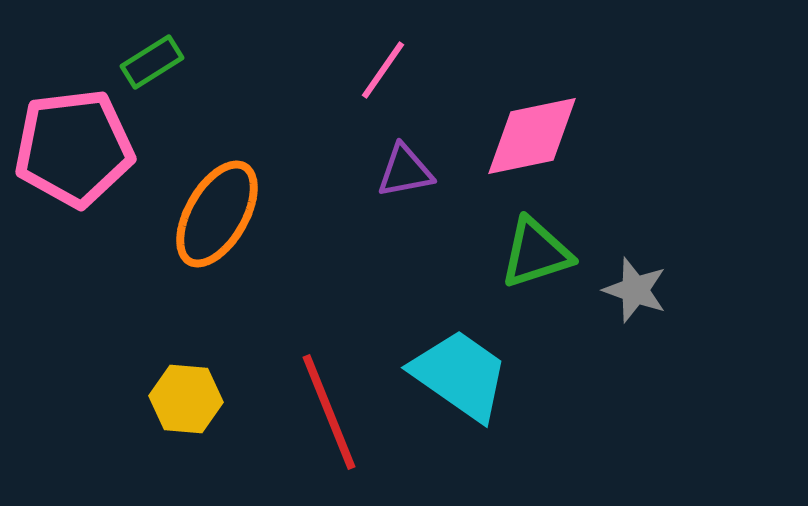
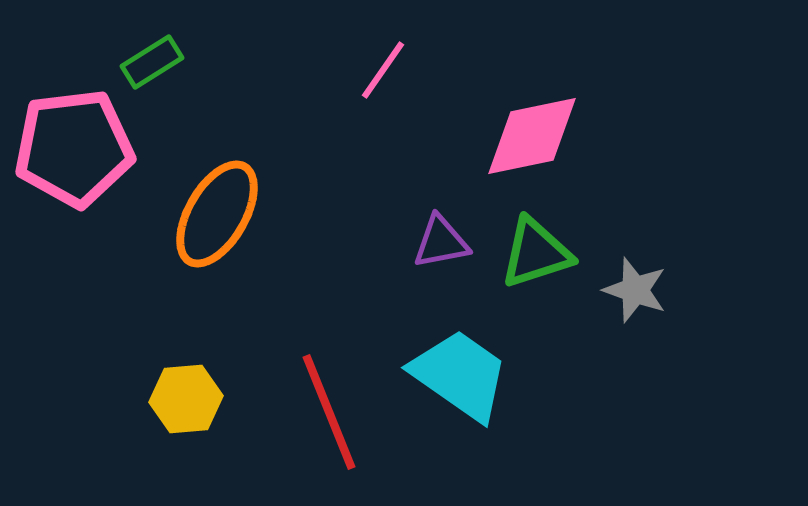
purple triangle: moved 36 px right, 71 px down
yellow hexagon: rotated 10 degrees counterclockwise
